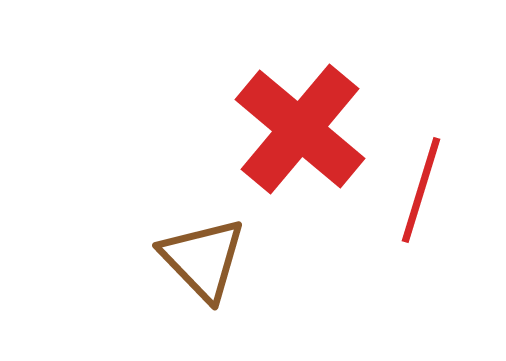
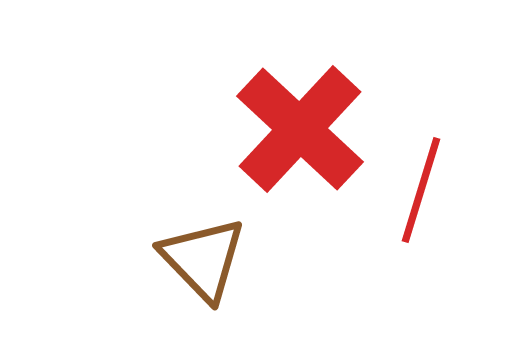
red cross: rotated 3 degrees clockwise
